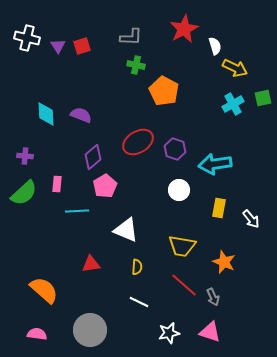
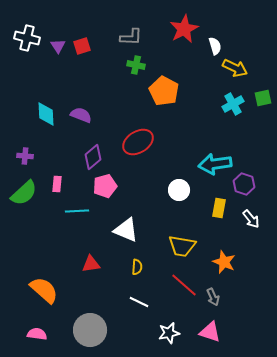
purple hexagon: moved 69 px right, 35 px down
pink pentagon: rotated 15 degrees clockwise
